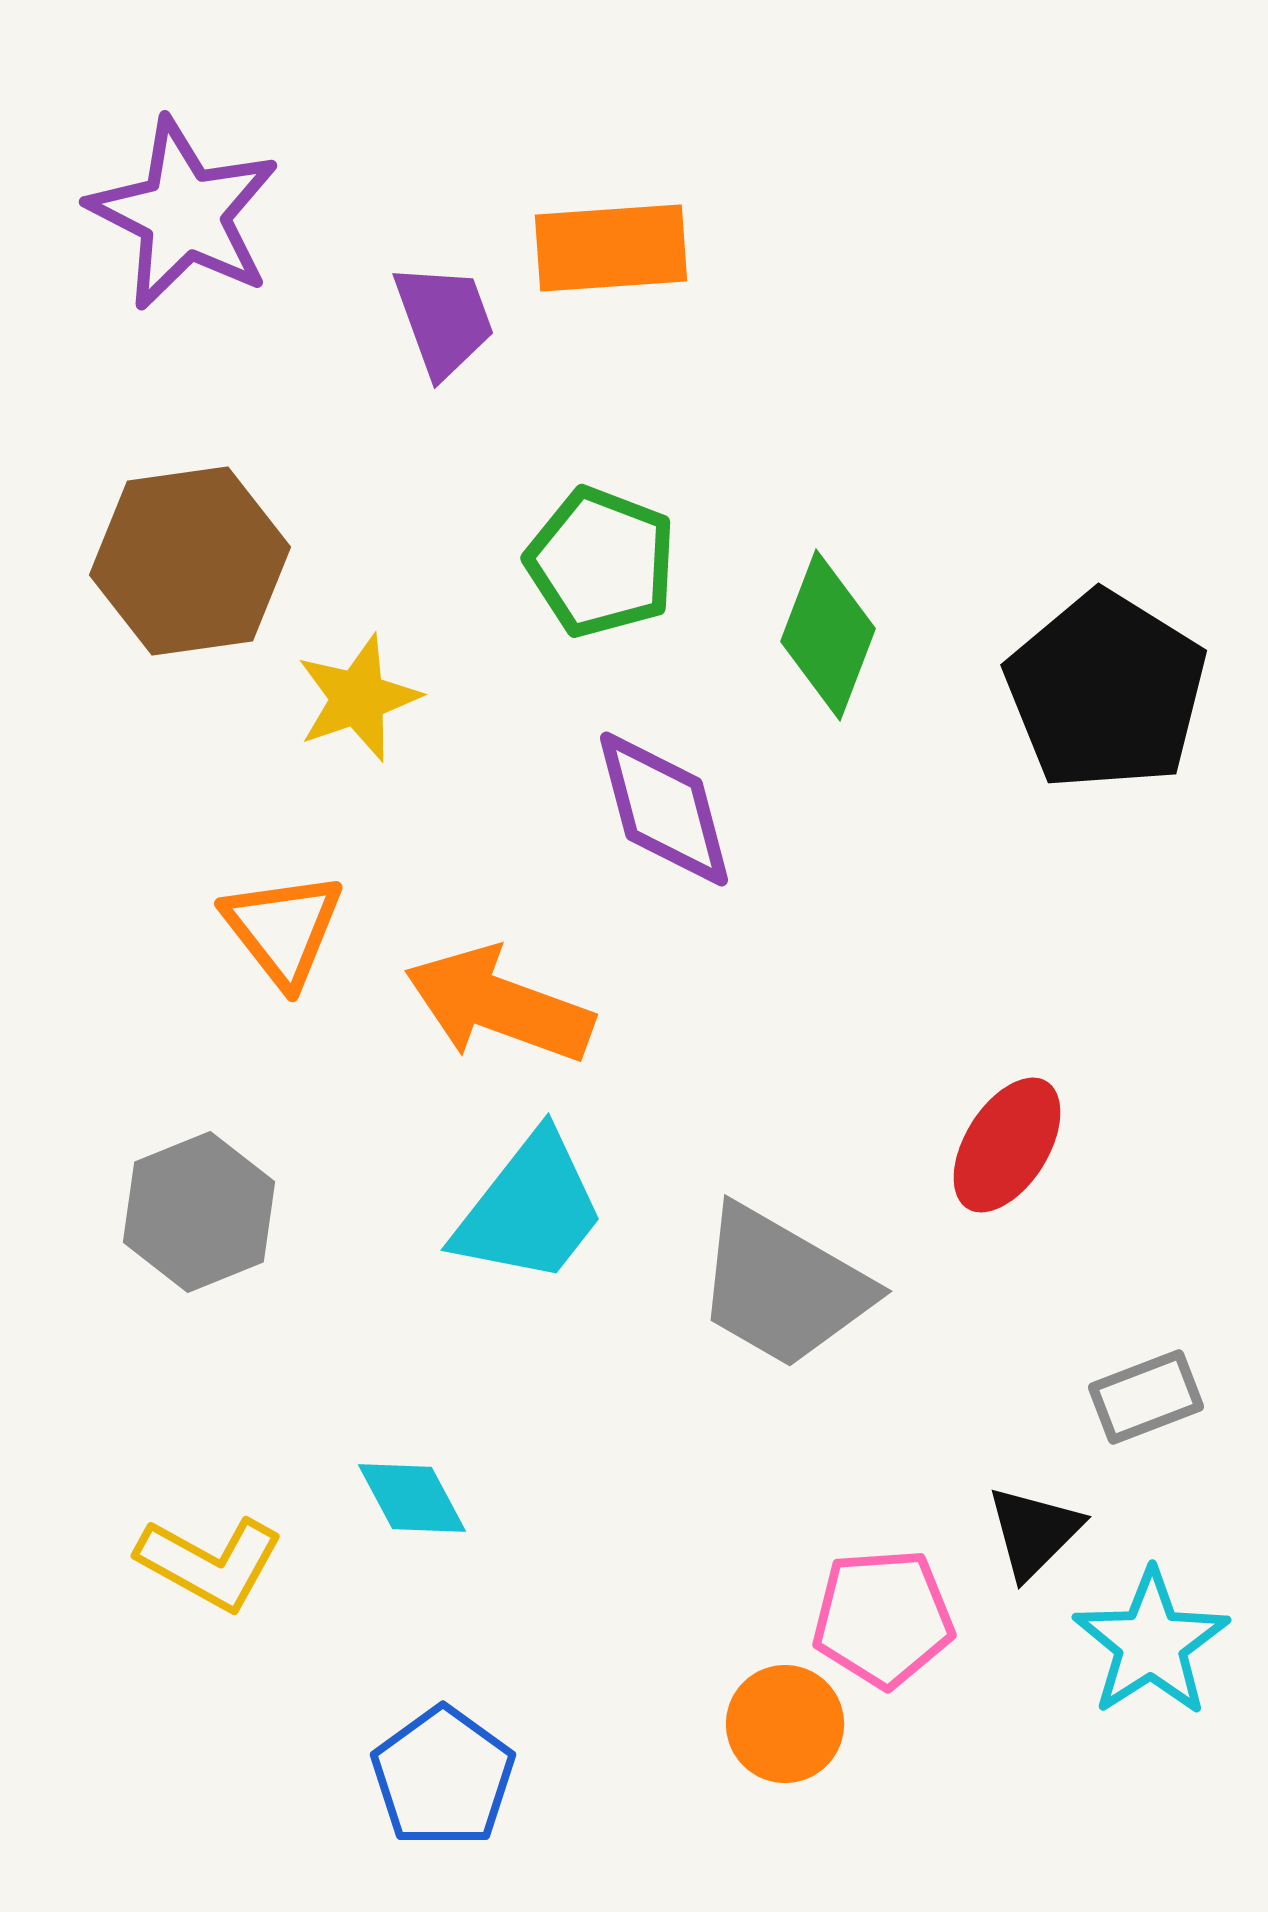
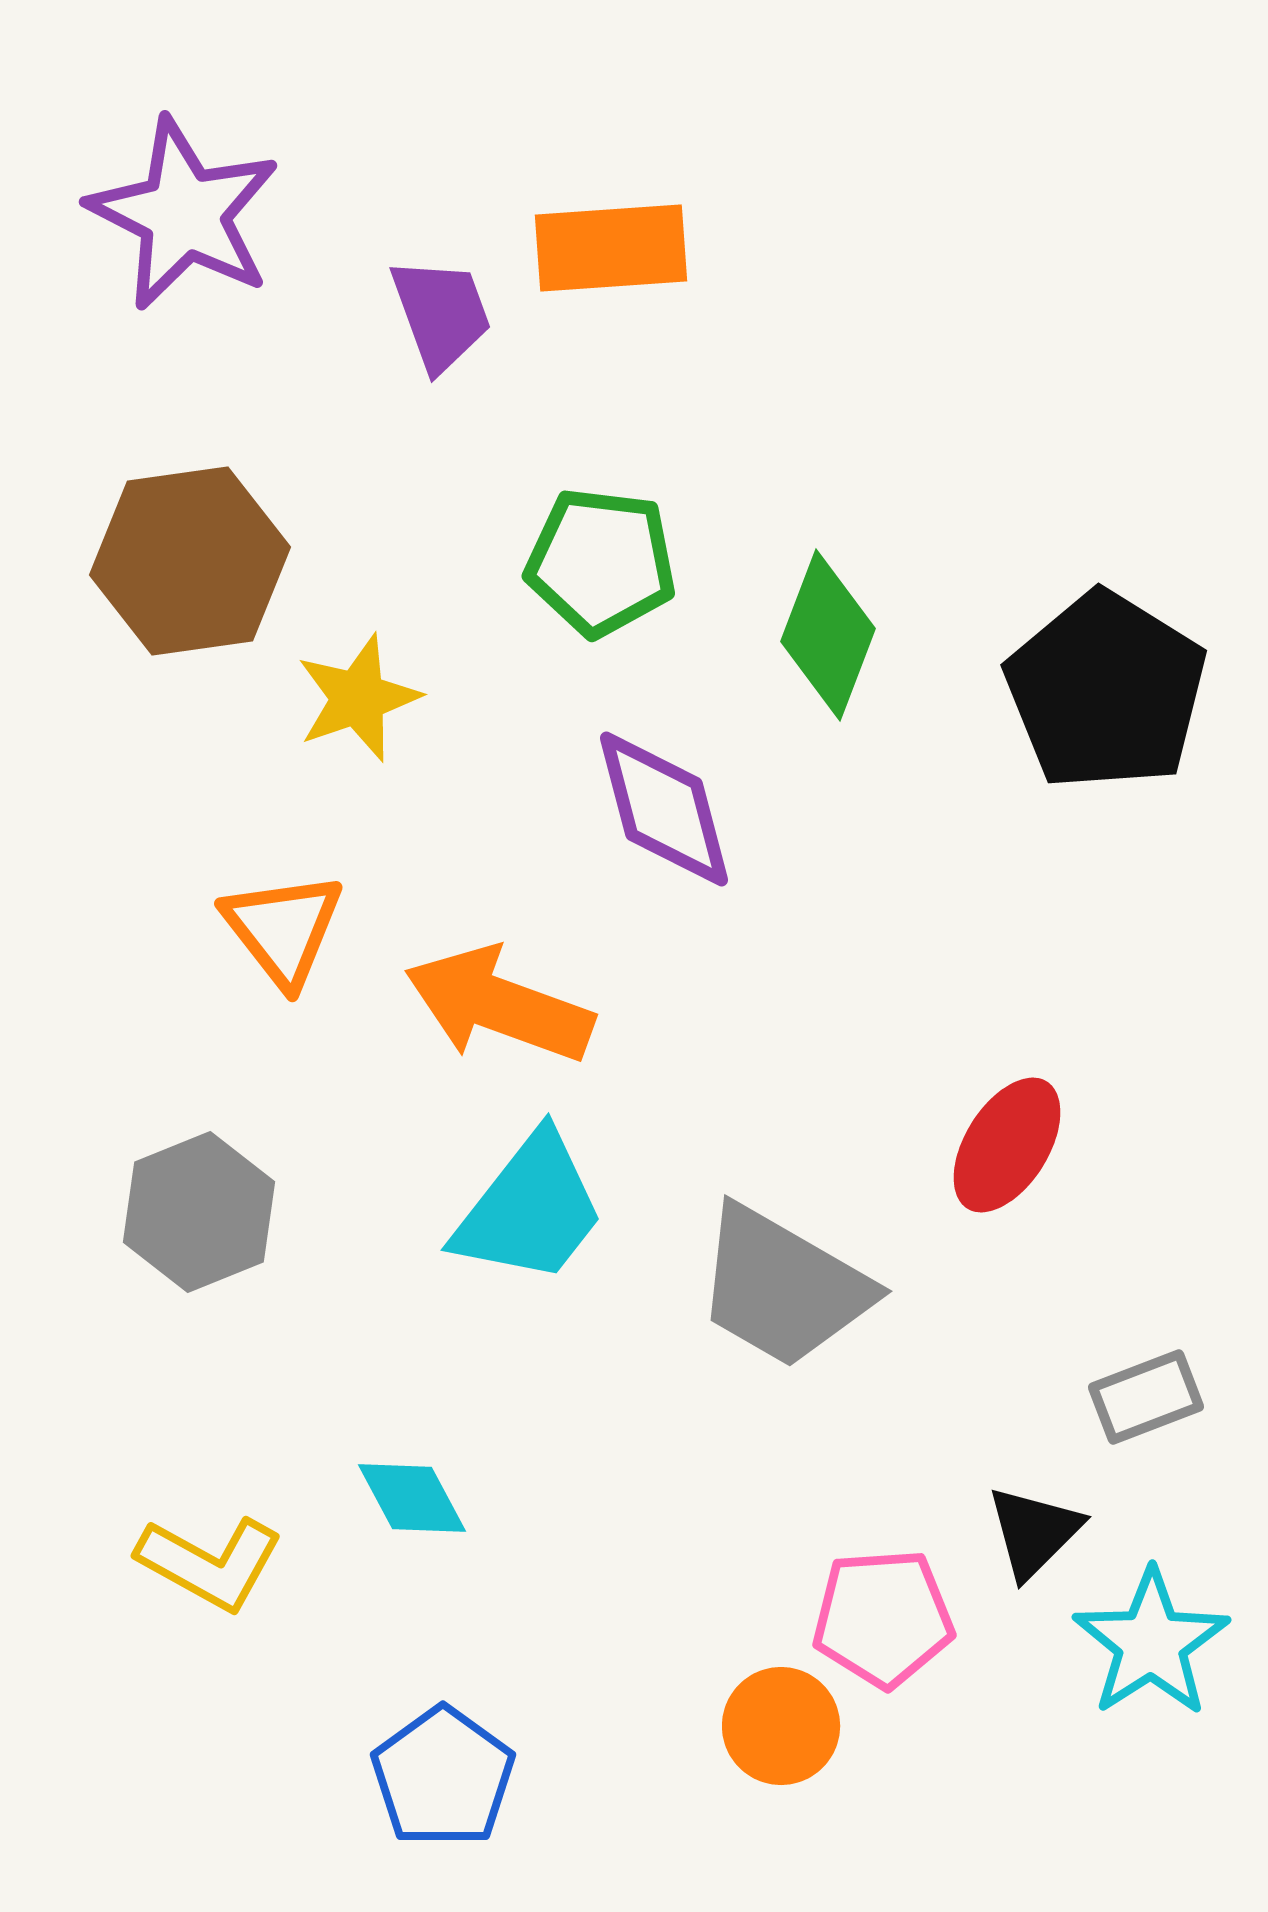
purple trapezoid: moved 3 px left, 6 px up
green pentagon: rotated 14 degrees counterclockwise
orange circle: moved 4 px left, 2 px down
